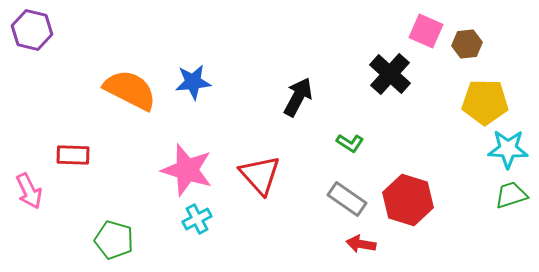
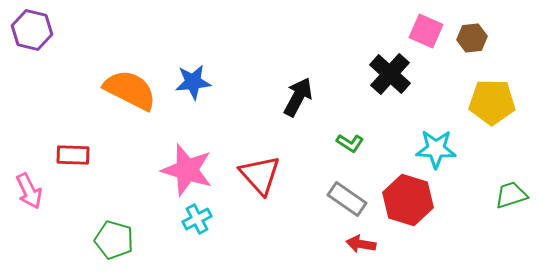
brown hexagon: moved 5 px right, 6 px up
yellow pentagon: moved 7 px right
cyan star: moved 72 px left
